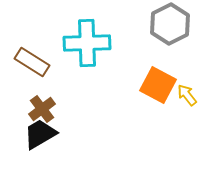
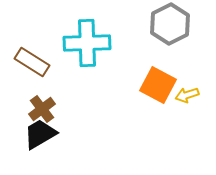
yellow arrow: rotated 70 degrees counterclockwise
